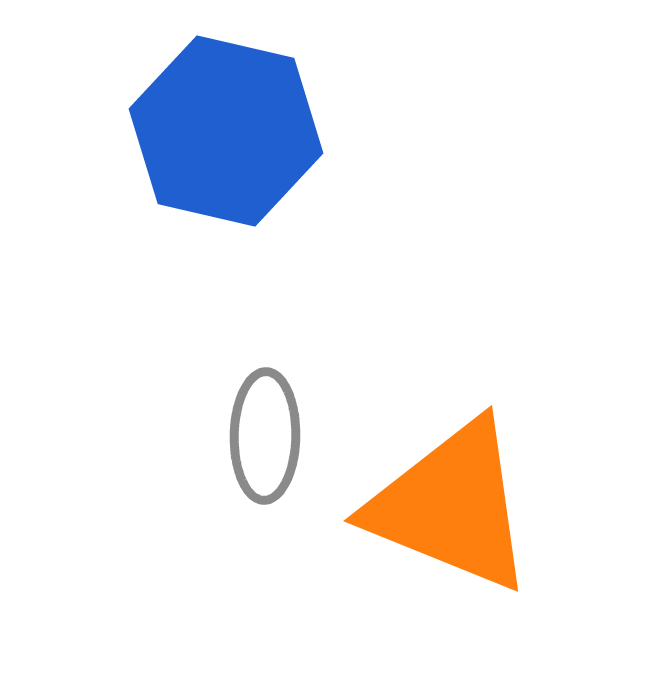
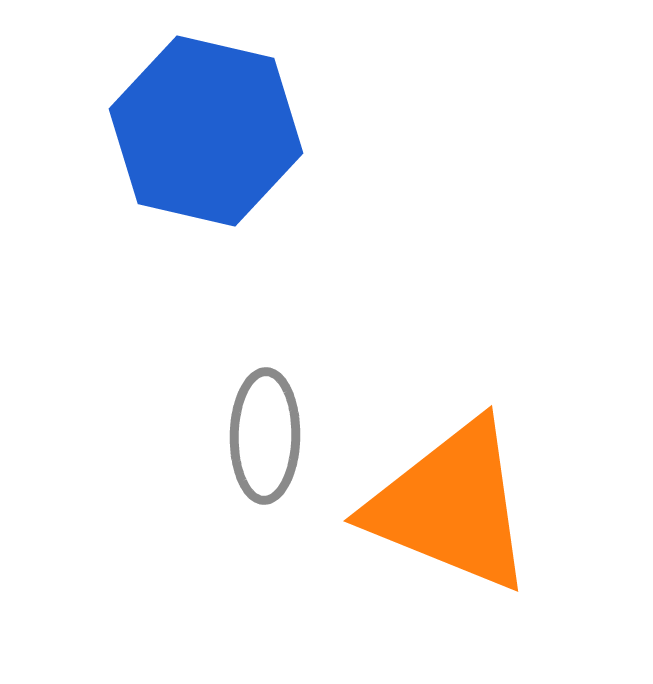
blue hexagon: moved 20 px left
